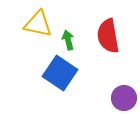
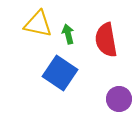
red semicircle: moved 2 px left, 4 px down
green arrow: moved 6 px up
purple circle: moved 5 px left, 1 px down
